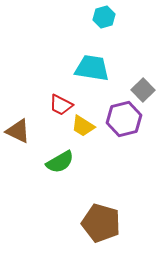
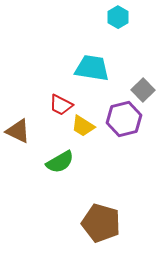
cyan hexagon: moved 14 px right; rotated 15 degrees counterclockwise
